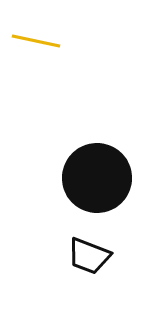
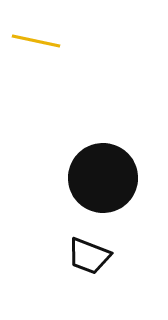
black circle: moved 6 px right
